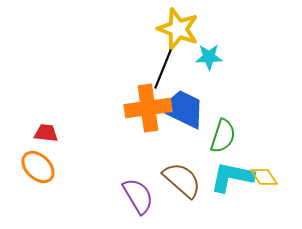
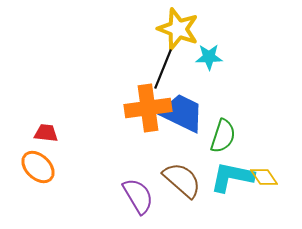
blue trapezoid: moved 1 px left, 4 px down
